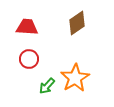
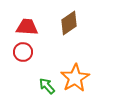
brown diamond: moved 8 px left
red circle: moved 6 px left, 7 px up
green arrow: rotated 96 degrees clockwise
